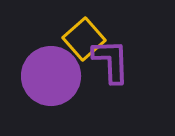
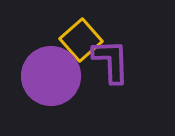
yellow square: moved 3 px left, 1 px down
